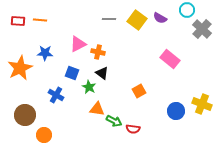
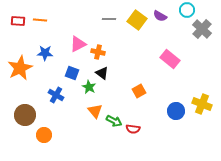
purple semicircle: moved 2 px up
orange triangle: moved 2 px left, 2 px down; rotated 42 degrees clockwise
